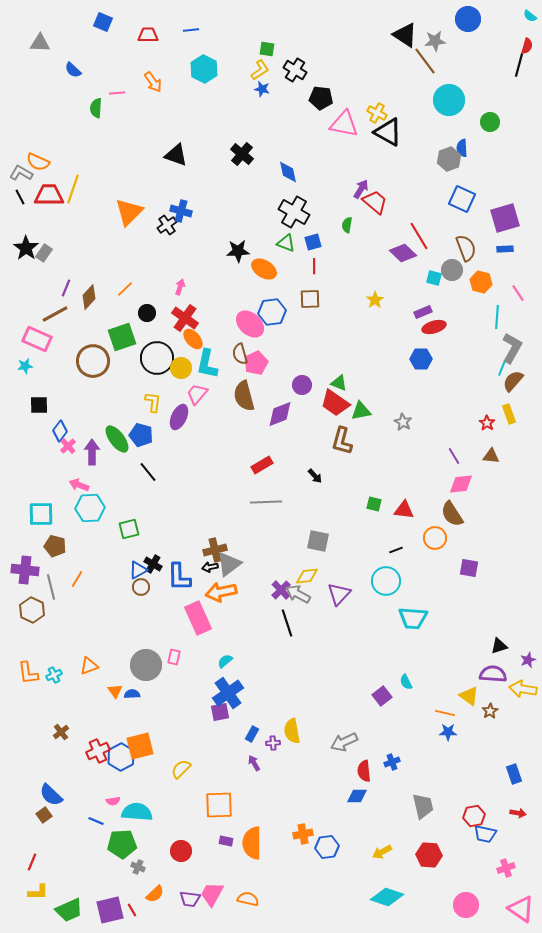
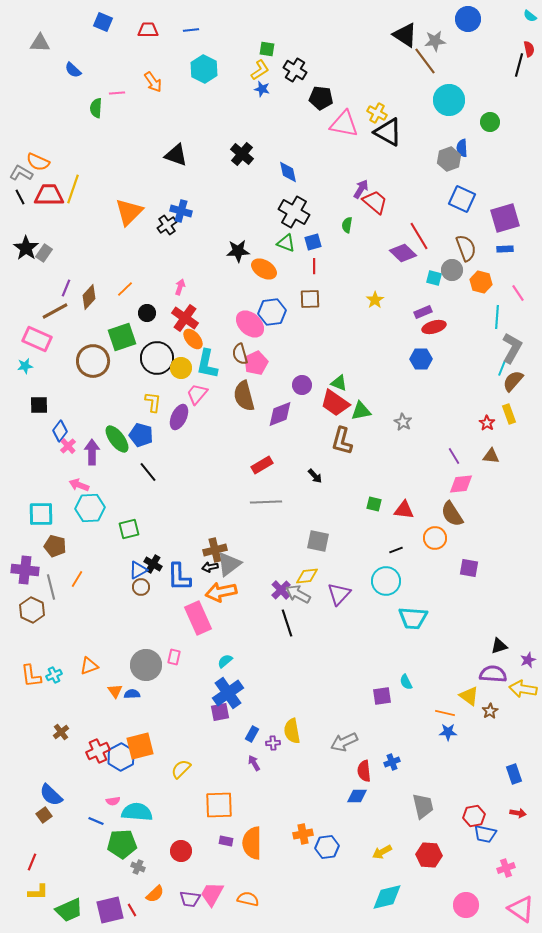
red trapezoid at (148, 35): moved 5 px up
red semicircle at (527, 46): moved 2 px right, 3 px down; rotated 28 degrees counterclockwise
brown line at (55, 314): moved 3 px up
orange L-shape at (28, 673): moved 3 px right, 3 px down
purple square at (382, 696): rotated 30 degrees clockwise
cyan diamond at (387, 897): rotated 32 degrees counterclockwise
